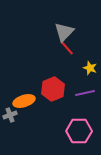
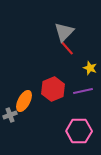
purple line: moved 2 px left, 2 px up
orange ellipse: rotated 45 degrees counterclockwise
